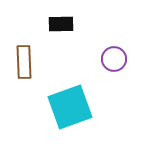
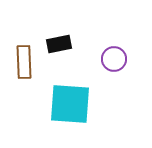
black rectangle: moved 2 px left, 20 px down; rotated 10 degrees counterclockwise
cyan square: moved 3 px up; rotated 24 degrees clockwise
